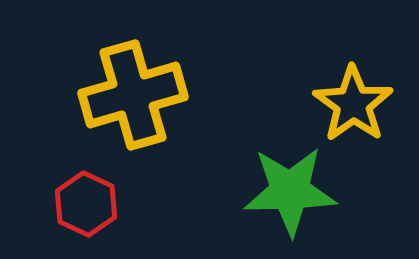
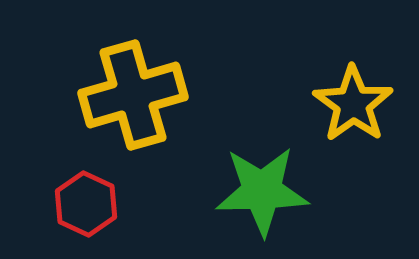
green star: moved 28 px left
